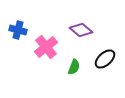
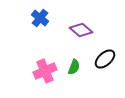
blue cross: moved 22 px right, 12 px up; rotated 24 degrees clockwise
pink cross: moved 1 px left, 24 px down; rotated 15 degrees clockwise
